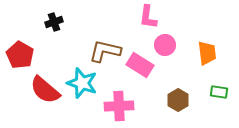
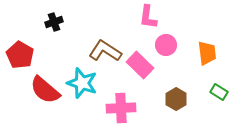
pink circle: moved 1 px right
brown L-shape: rotated 20 degrees clockwise
pink rectangle: rotated 12 degrees clockwise
green rectangle: rotated 24 degrees clockwise
brown hexagon: moved 2 px left, 1 px up
pink cross: moved 2 px right, 2 px down
